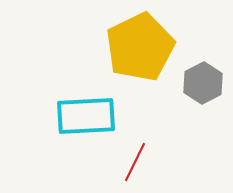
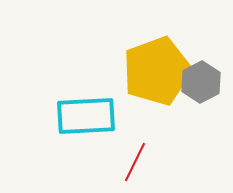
yellow pentagon: moved 17 px right, 24 px down; rotated 6 degrees clockwise
gray hexagon: moved 2 px left, 1 px up
